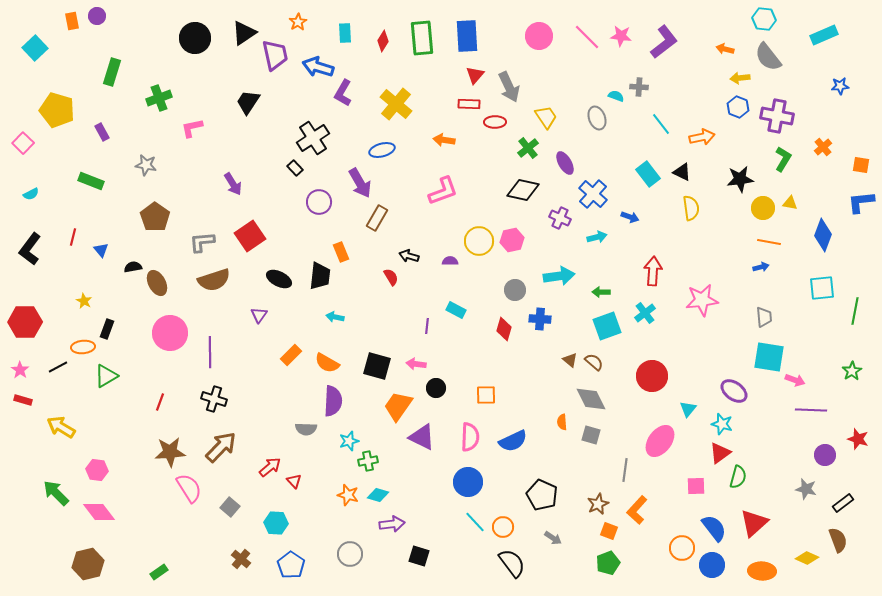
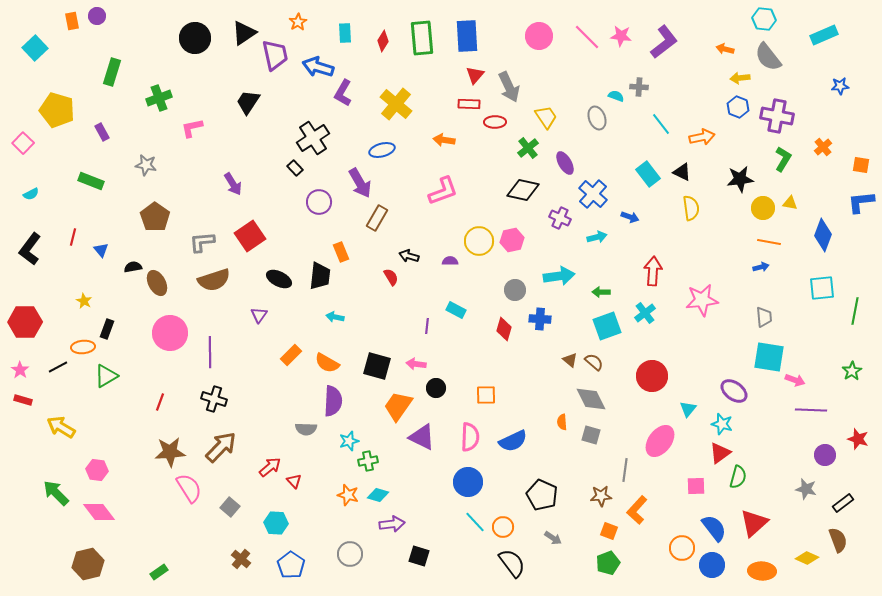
brown star at (598, 504): moved 3 px right, 8 px up; rotated 20 degrees clockwise
